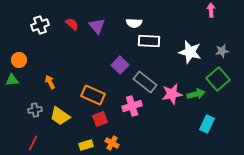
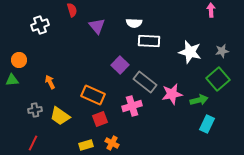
red semicircle: moved 14 px up; rotated 32 degrees clockwise
green arrow: moved 3 px right, 6 px down
